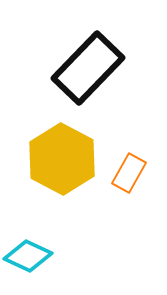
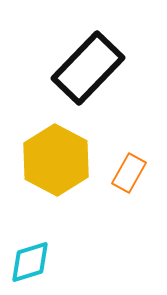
yellow hexagon: moved 6 px left, 1 px down
cyan diamond: moved 2 px right, 6 px down; rotated 42 degrees counterclockwise
